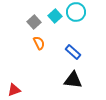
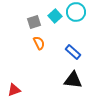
gray square: rotated 24 degrees clockwise
